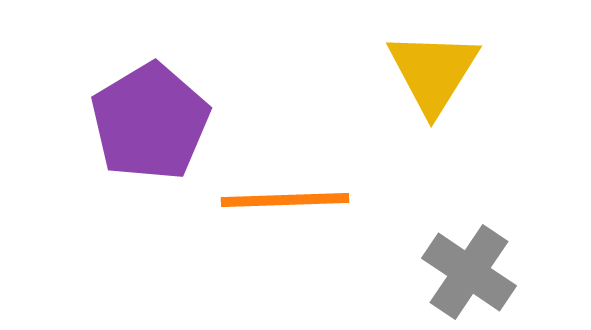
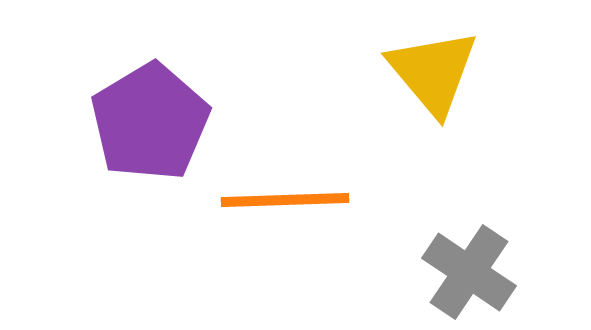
yellow triangle: rotated 12 degrees counterclockwise
